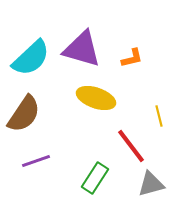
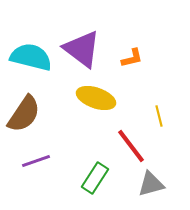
purple triangle: rotated 21 degrees clockwise
cyan semicircle: moved 1 px up; rotated 123 degrees counterclockwise
